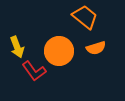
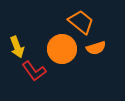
orange trapezoid: moved 4 px left, 5 px down
orange circle: moved 3 px right, 2 px up
